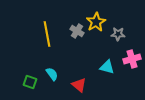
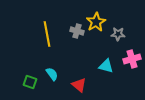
gray cross: rotated 16 degrees counterclockwise
cyan triangle: moved 1 px left, 1 px up
